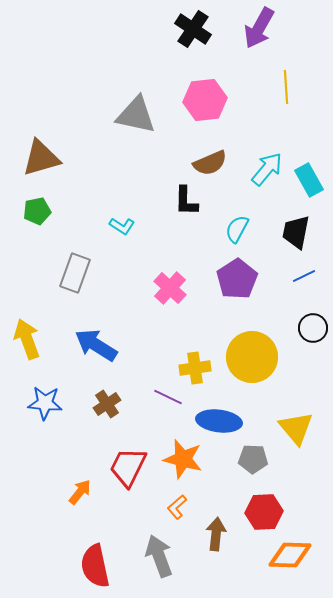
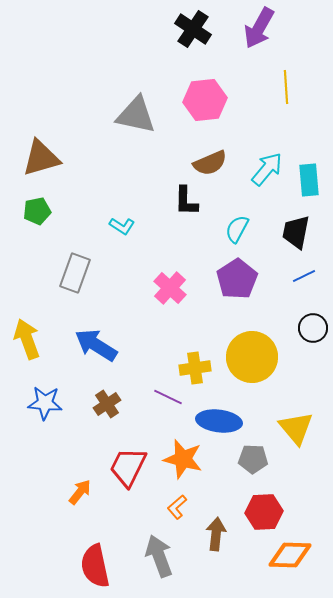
cyan rectangle: rotated 24 degrees clockwise
